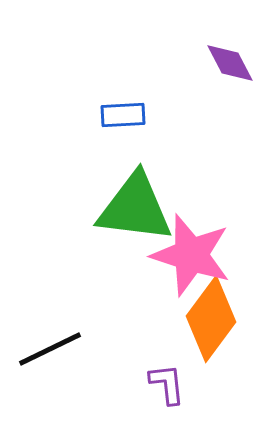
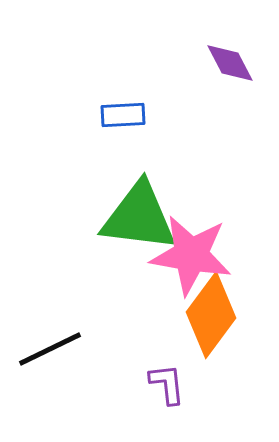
green triangle: moved 4 px right, 9 px down
pink star: rotated 8 degrees counterclockwise
orange diamond: moved 4 px up
